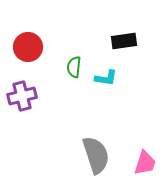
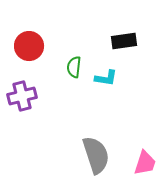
red circle: moved 1 px right, 1 px up
